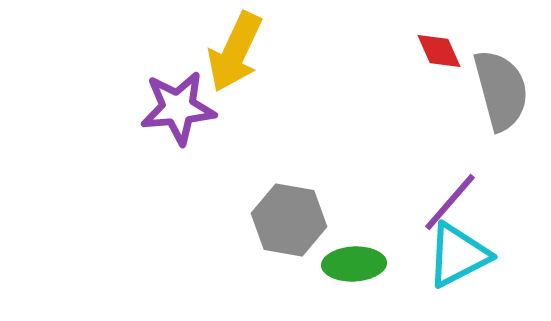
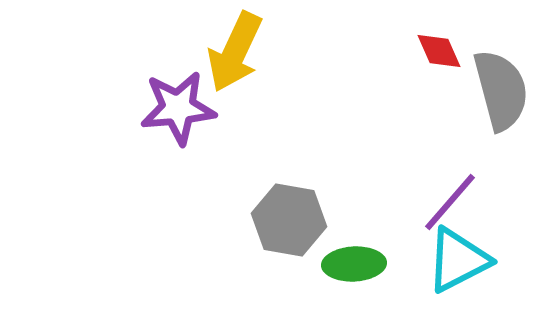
cyan triangle: moved 5 px down
